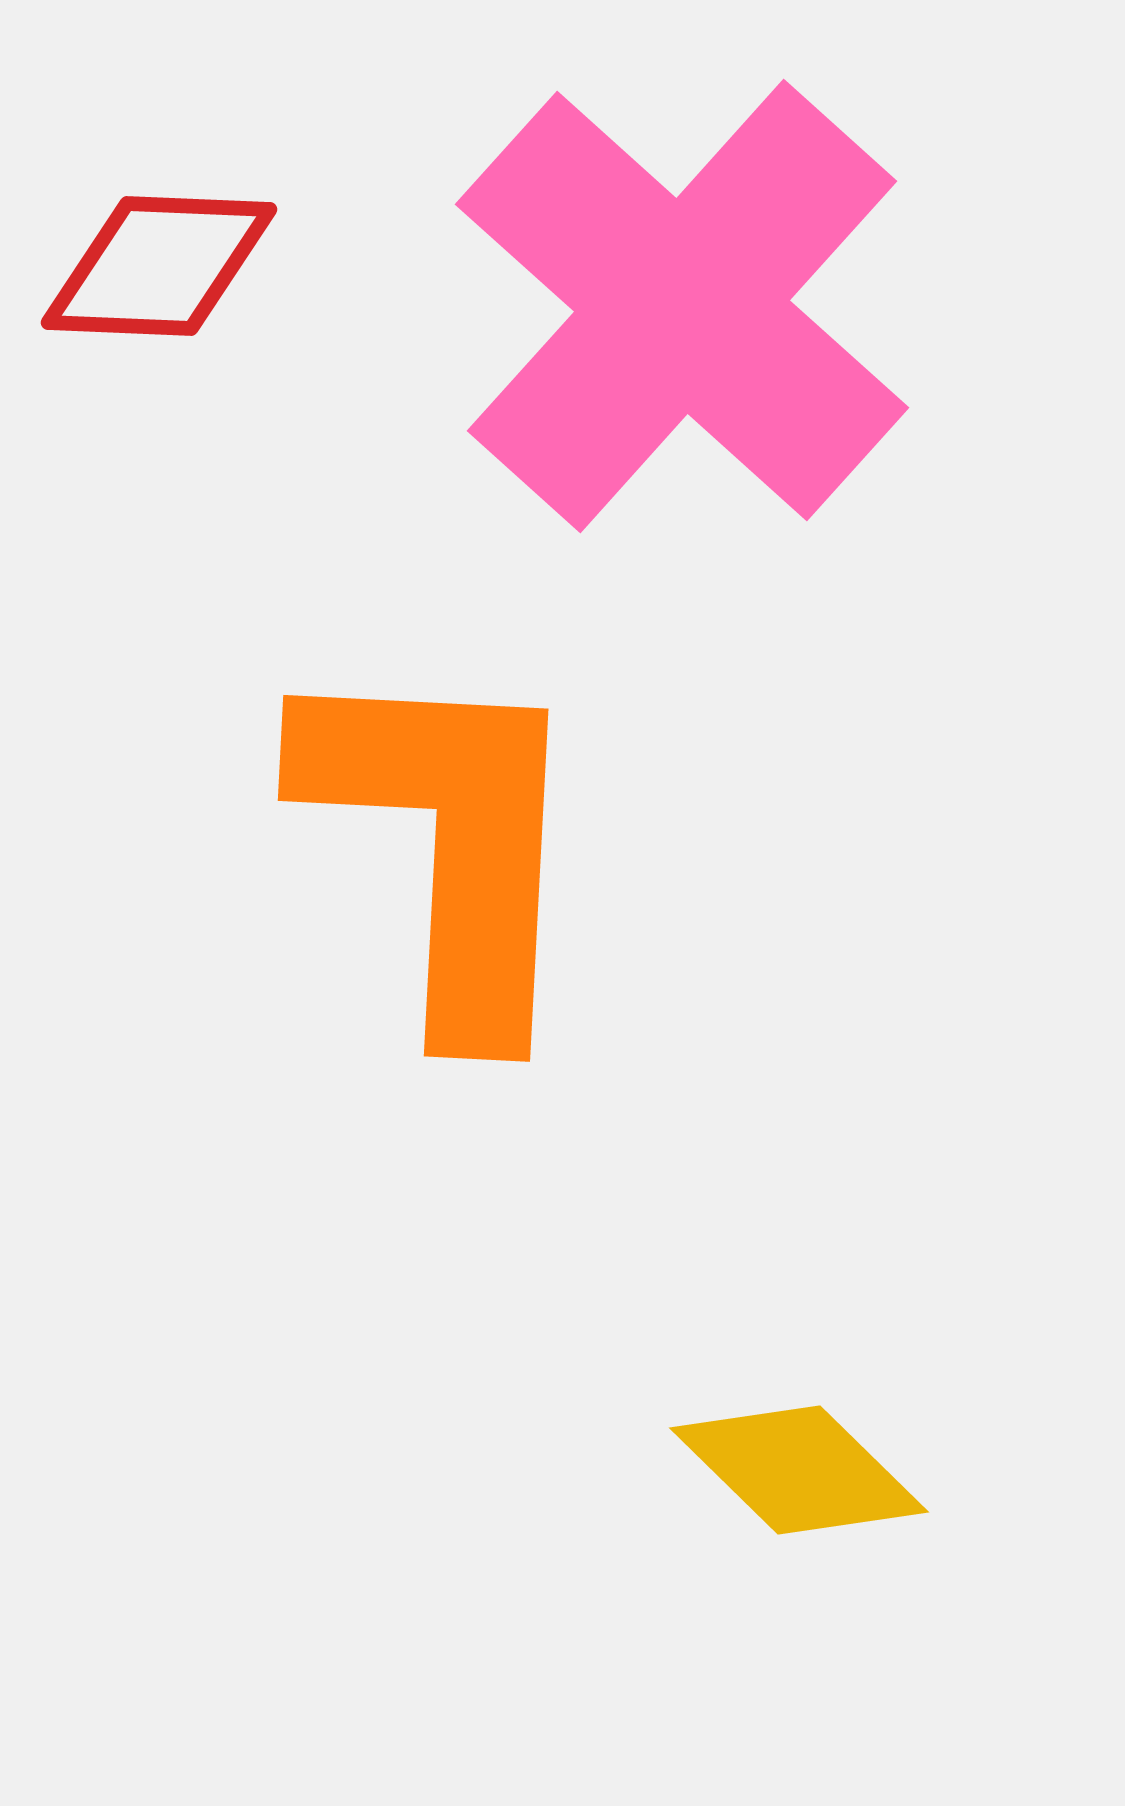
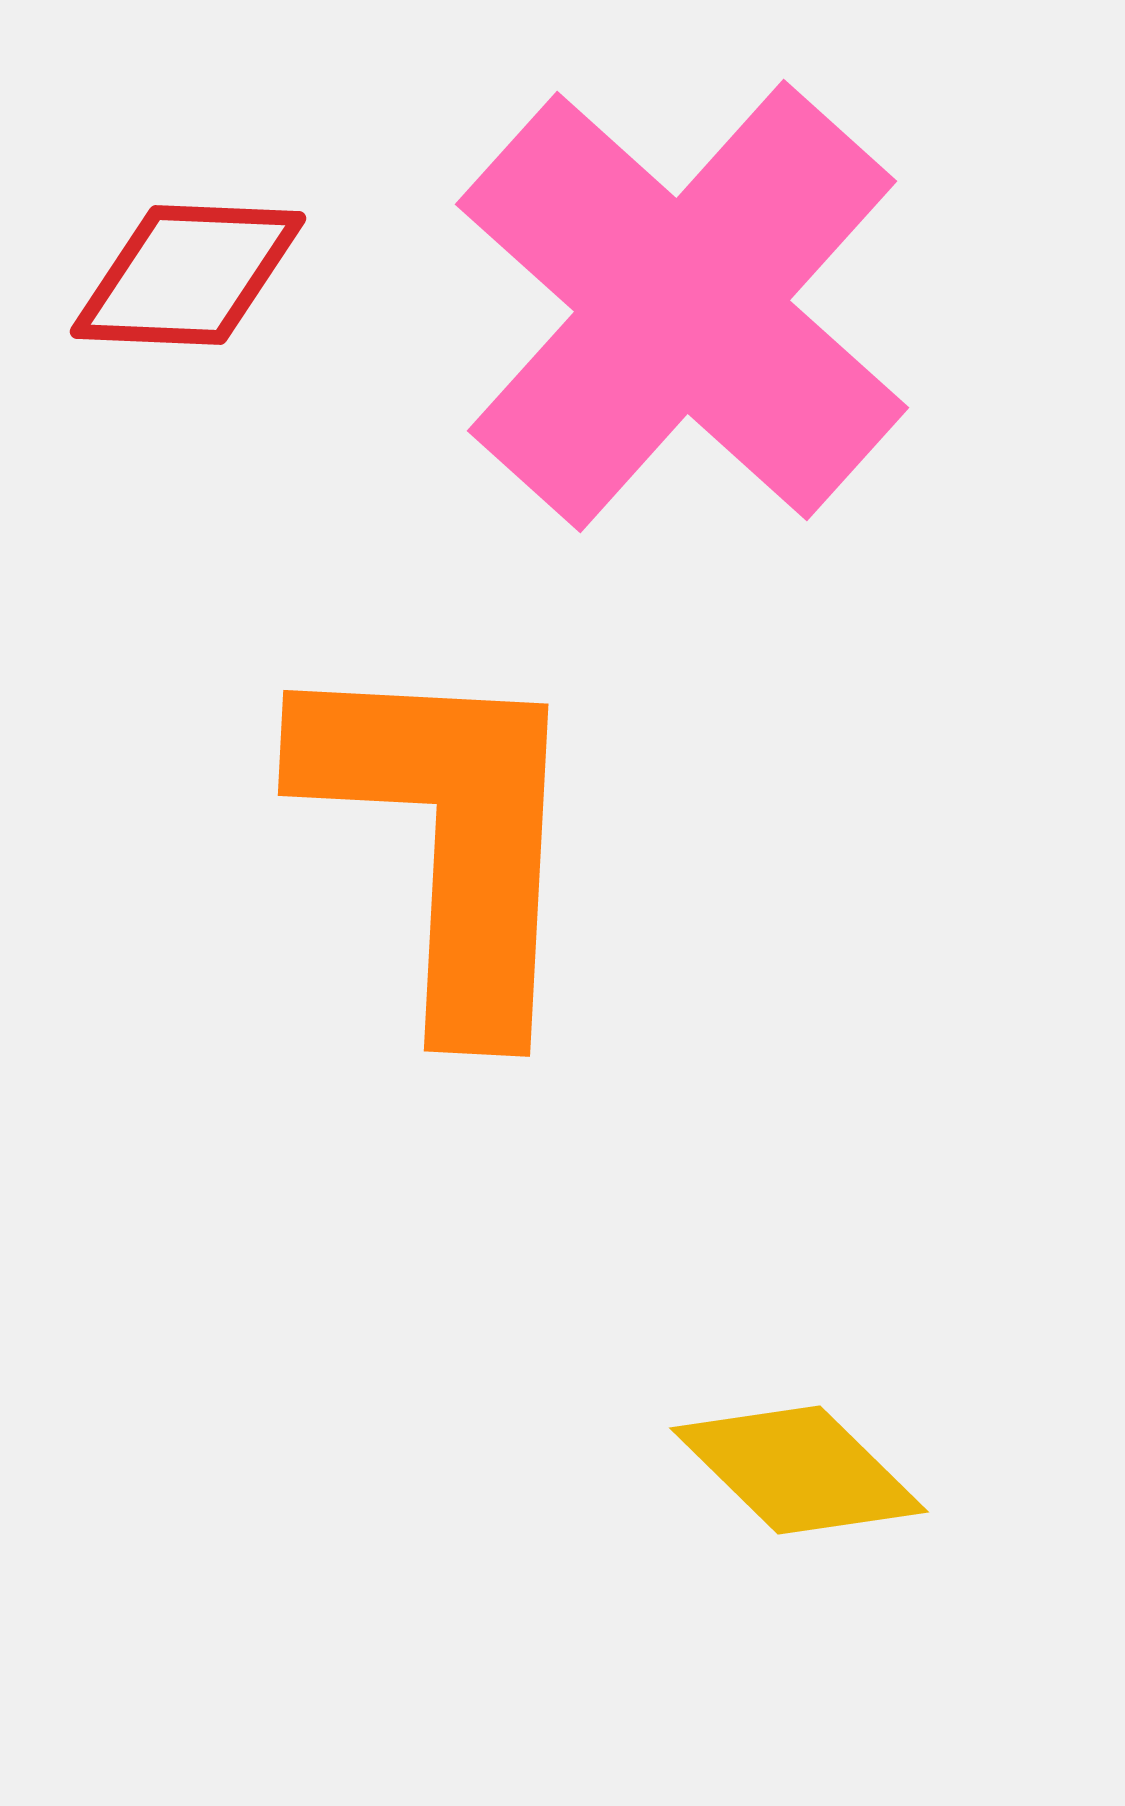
red diamond: moved 29 px right, 9 px down
orange L-shape: moved 5 px up
